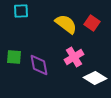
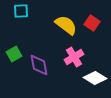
yellow semicircle: moved 1 px down
green square: moved 3 px up; rotated 35 degrees counterclockwise
